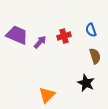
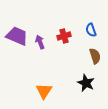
purple trapezoid: moved 1 px down
purple arrow: rotated 64 degrees counterclockwise
orange triangle: moved 3 px left, 4 px up; rotated 12 degrees counterclockwise
